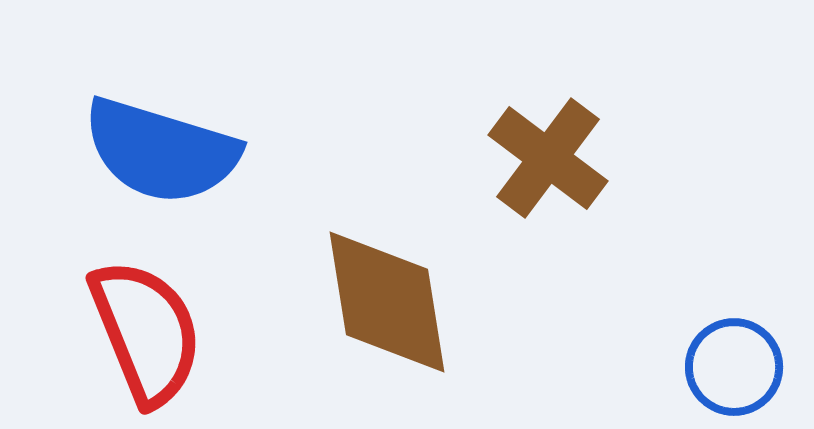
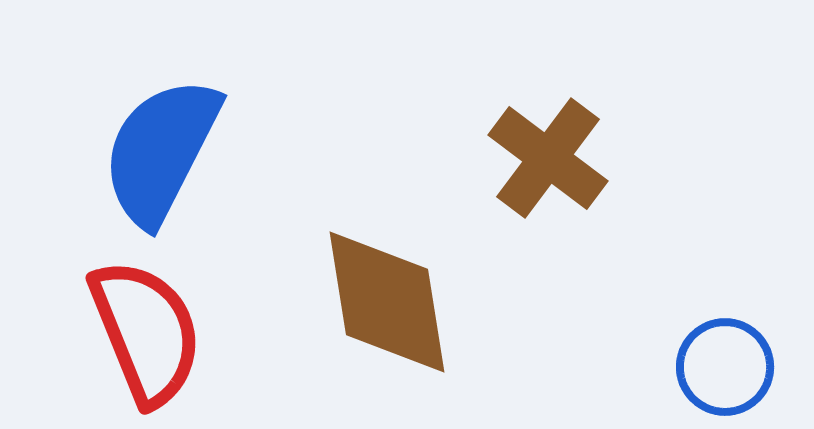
blue semicircle: rotated 100 degrees clockwise
blue circle: moved 9 px left
